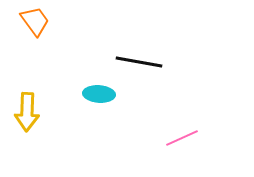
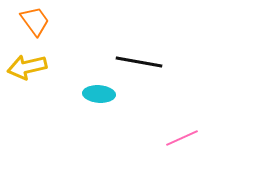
yellow arrow: moved 45 px up; rotated 75 degrees clockwise
